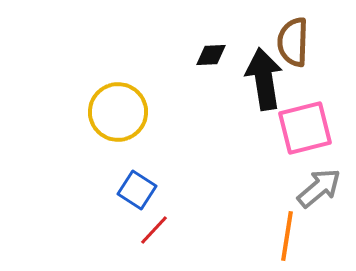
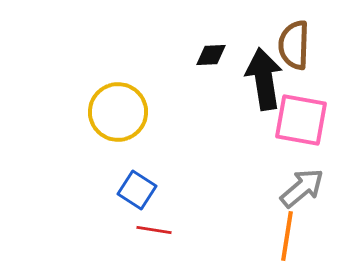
brown semicircle: moved 1 px right, 3 px down
pink square: moved 4 px left, 8 px up; rotated 24 degrees clockwise
gray arrow: moved 17 px left
red line: rotated 56 degrees clockwise
